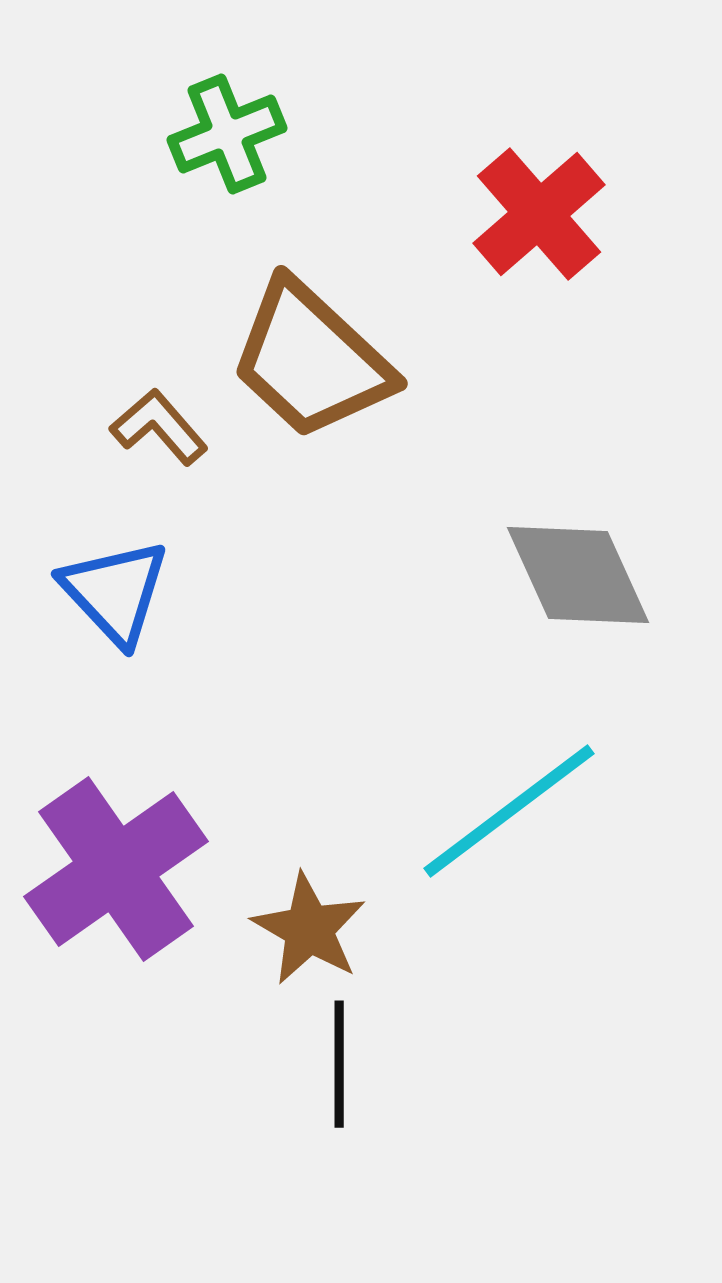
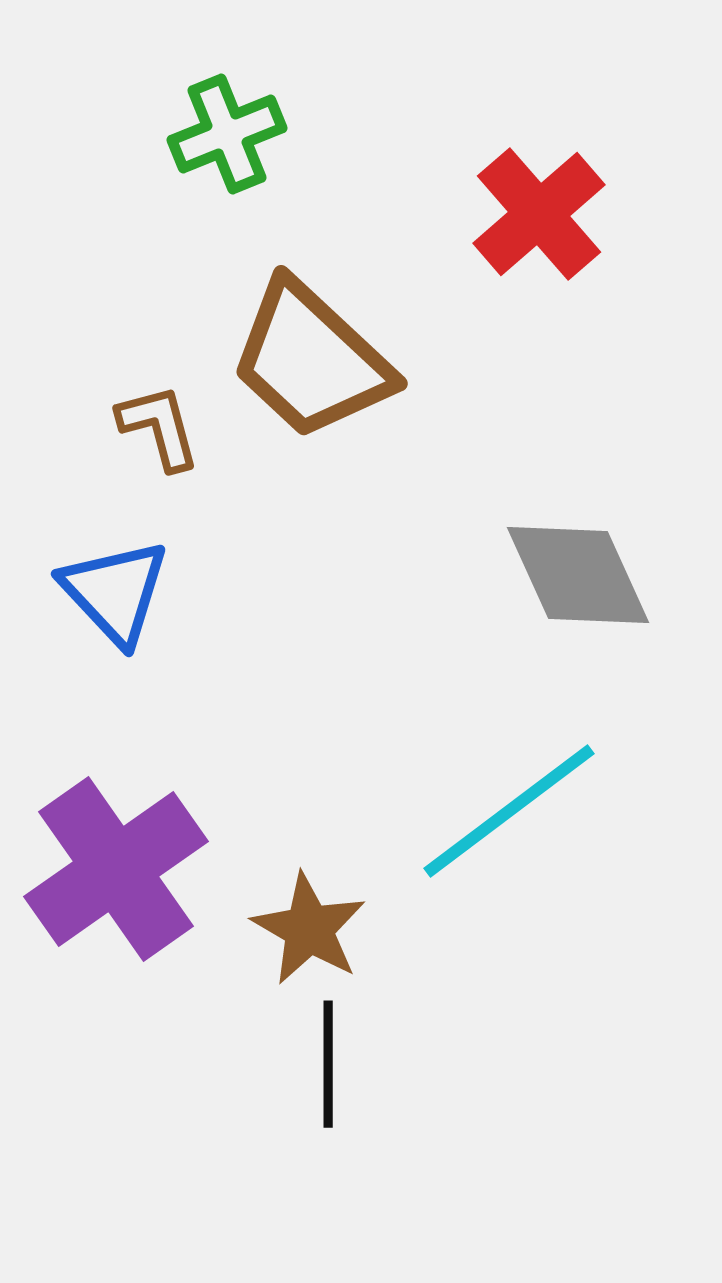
brown L-shape: rotated 26 degrees clockwise
black line: moved 11 px left
